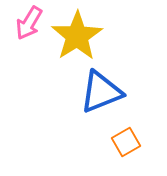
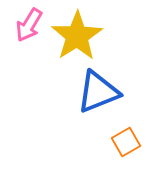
pink arrow: moved 2 px down
blue triangle: moved 3 px left
